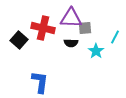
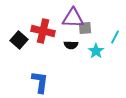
purple triangle: moved 2 px right
red cross: moved 3 px down
black semicircle: moved 2 px down
